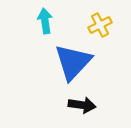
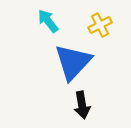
cyan arrow: moved 3 px right; rotated 30 degrees counterclockwise
black arrow: rotated 72 degrees clockwise
